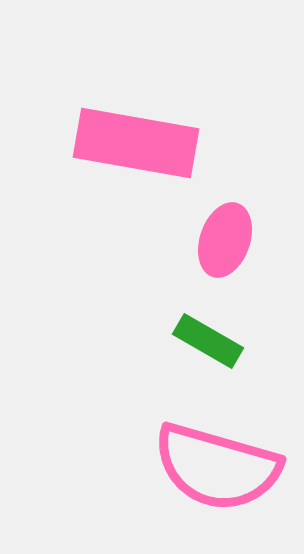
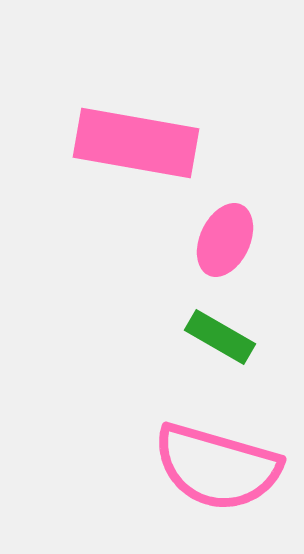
pink ellipse: rotated 6 degrees clockwise
green rectangle: moved 12 px right, 4 px up
